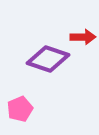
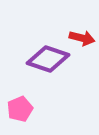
red arrow: moved 1 px left, 1 px down; rotated 15 degrees clockwise
